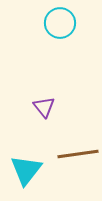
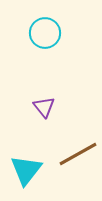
cyan circle: moved 15 px left, 10 px down
brown line: rotated 21 degrees counterclockwise
